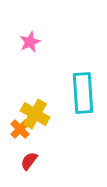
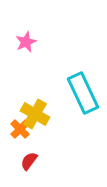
pink star: moved 4 px left
cyan rectangle: rotated 21 degrees counterclockwise
